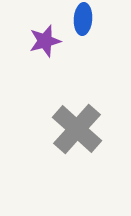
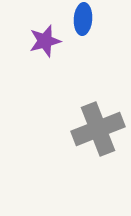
gray cross: moved 21 px right; rotated 27 degrees clockwise
